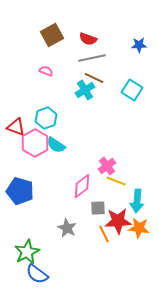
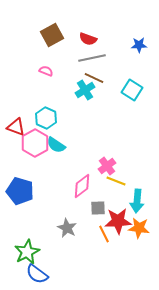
cyan hexagon: rotated 15 degrees counterclockwise
